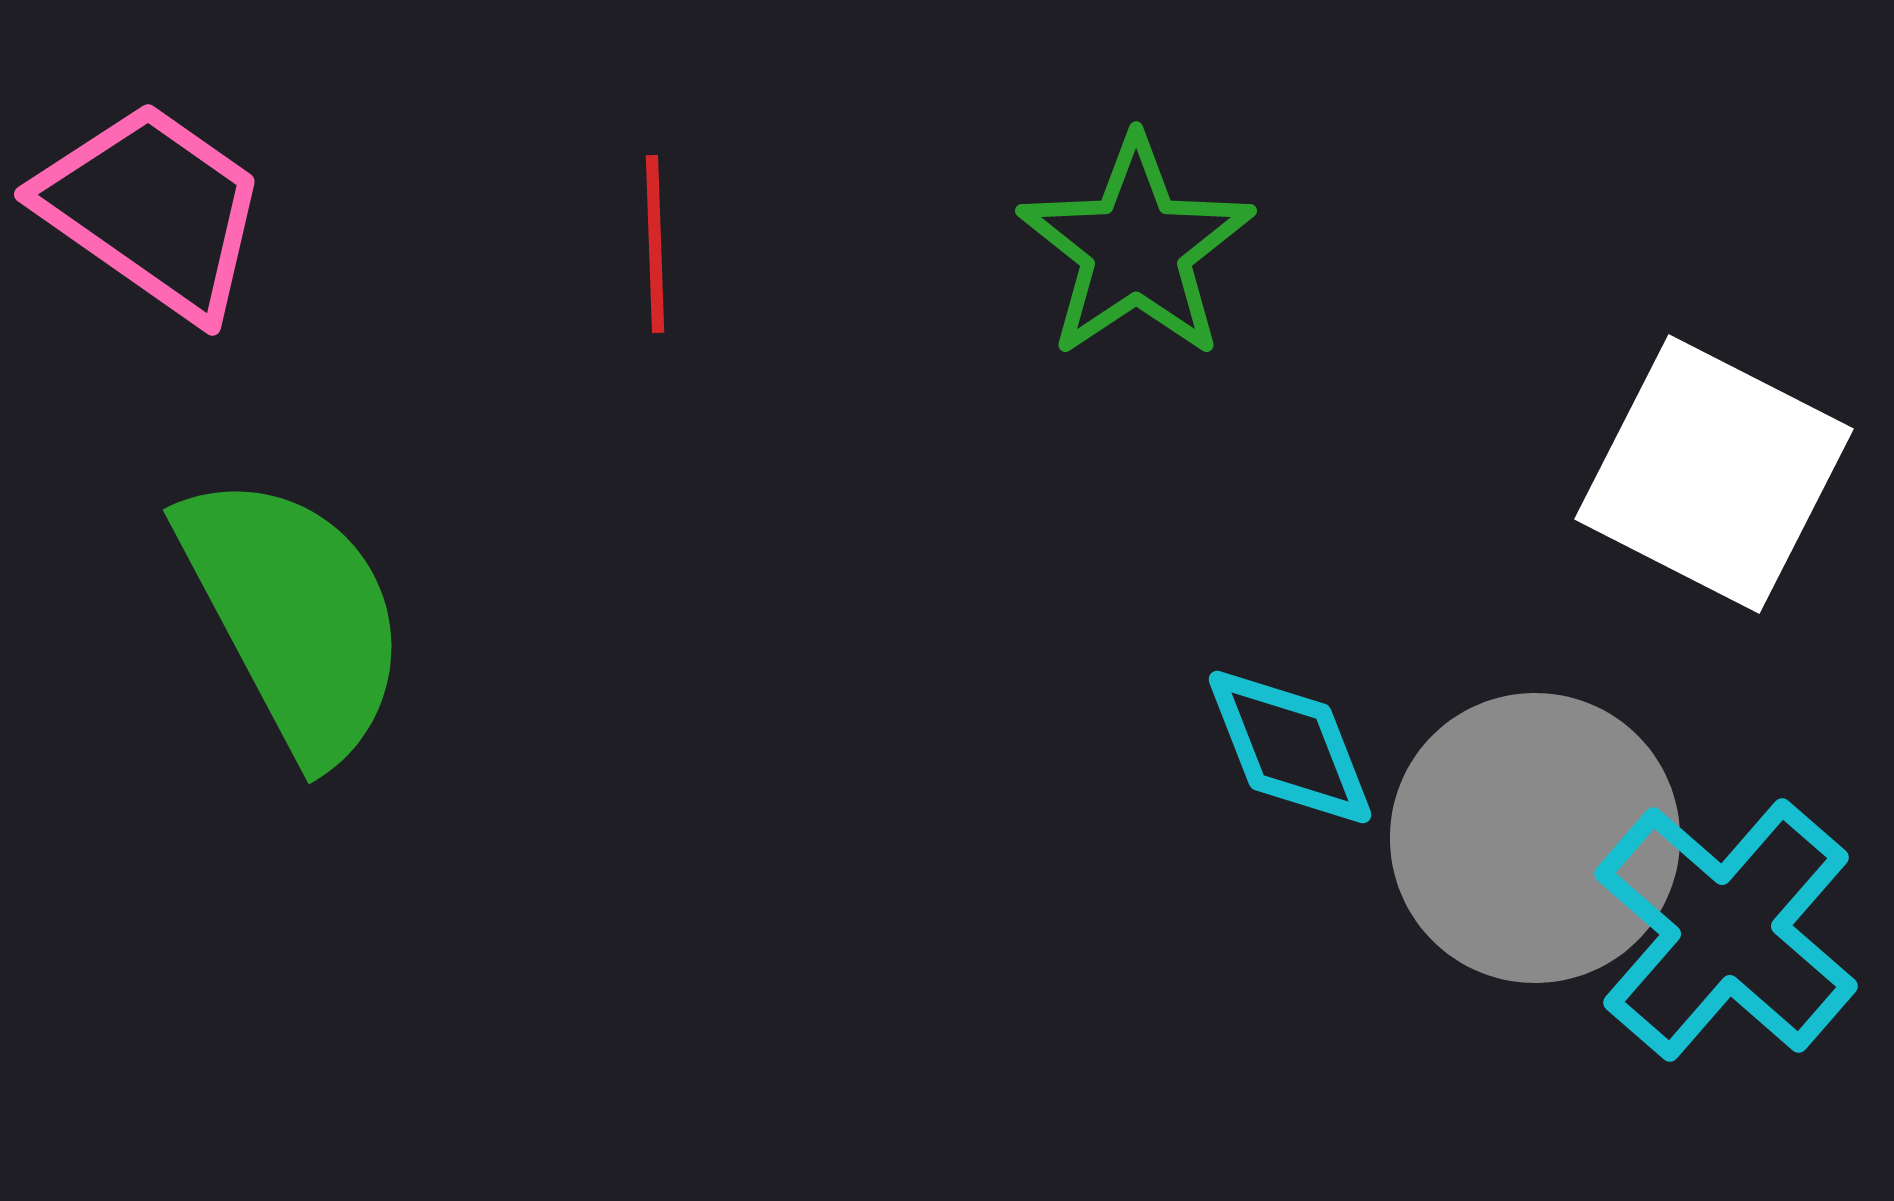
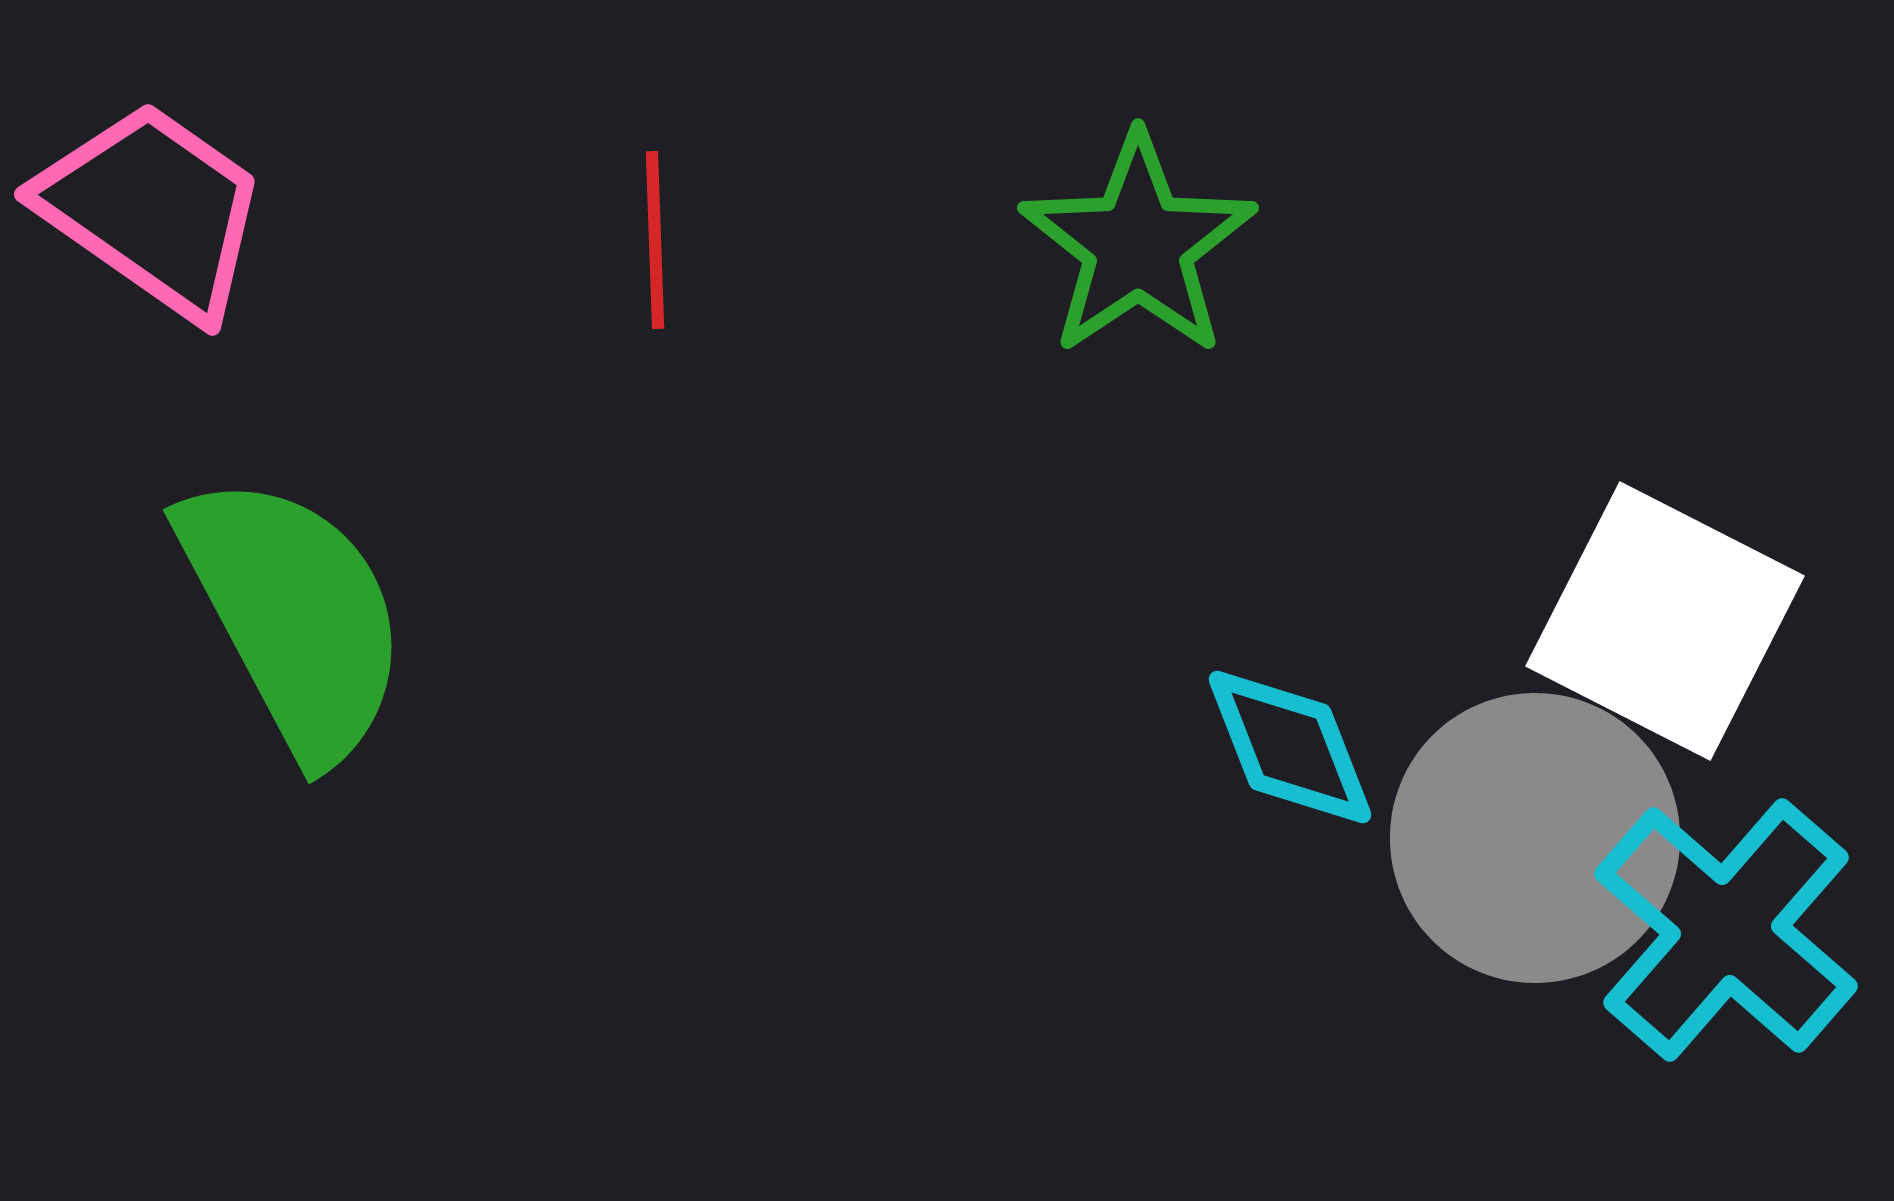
red line: moved 4 px up
green star: moved 2 px right, 3 px up
white square: moved 49 px left, 147 px down
